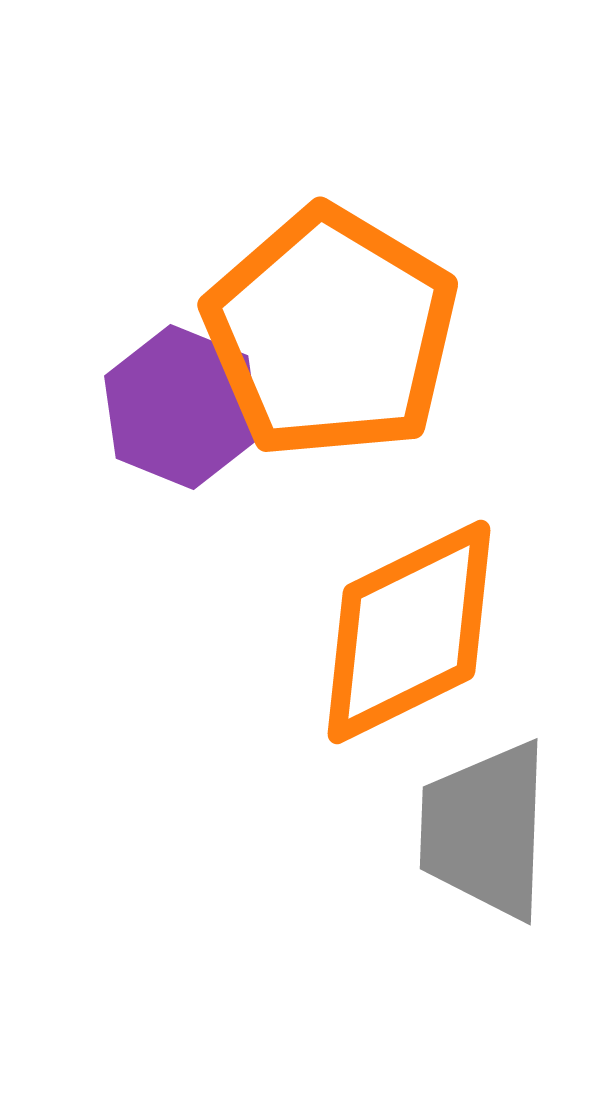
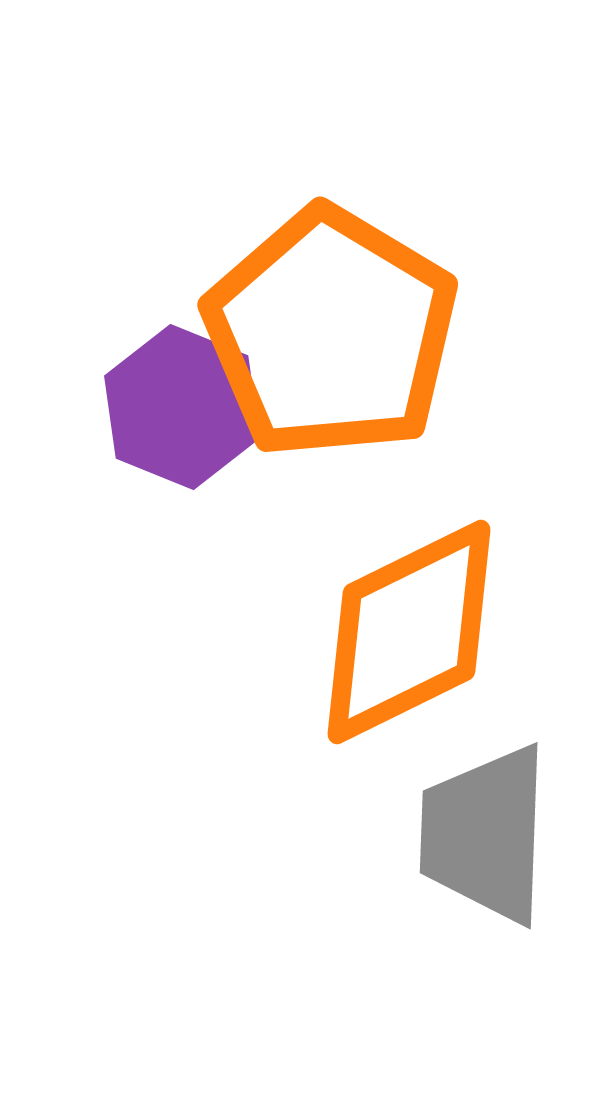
gray trapezoid: moved 4 px down
